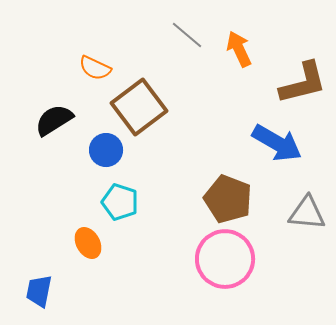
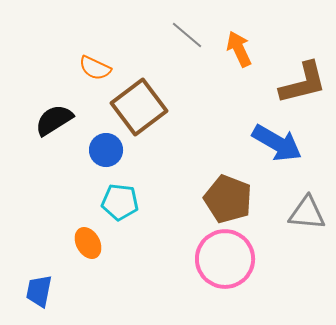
cyan pentagon: rotated 12 degrees counterclockwise
